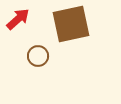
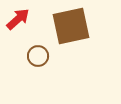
brown square: moved 2 px down
